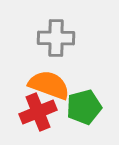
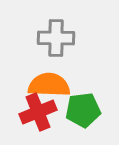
orange semicircle: rotated 18 degrees counterclockwise
green pentagon: moved 1 px left, 3 px down; rotated 8 degrees clockwise
